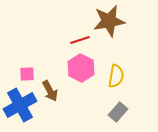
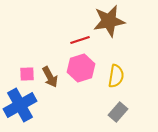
pink hexagon: rotated 16 degrees clockwise
brown arrow: moved 14 px up
